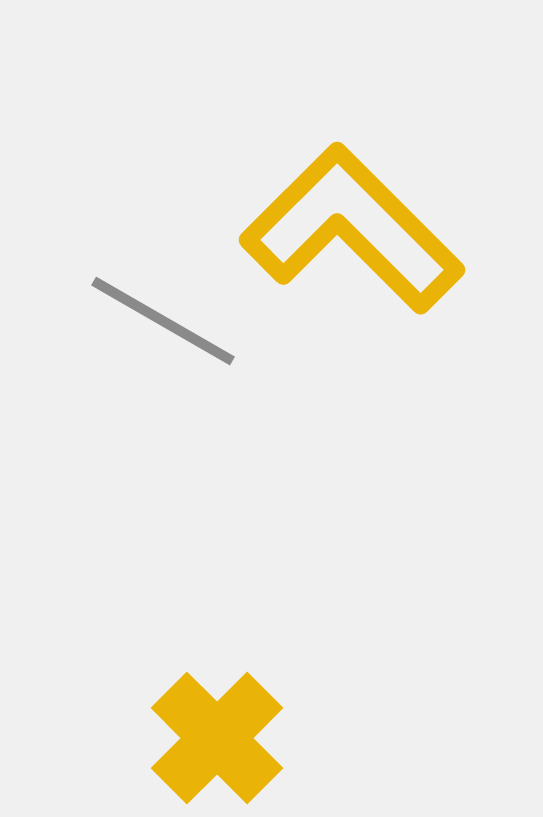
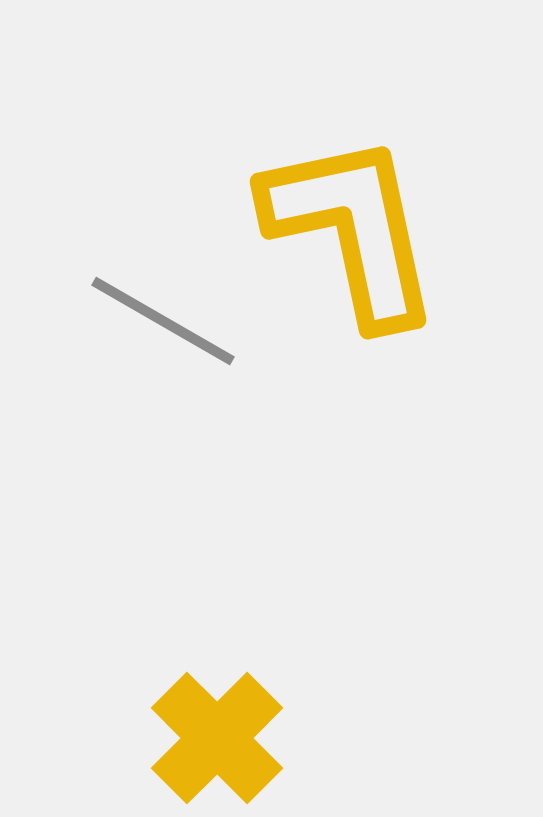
yellow L-shape: rotated 33 degrees clockwise
